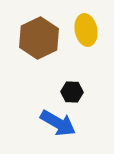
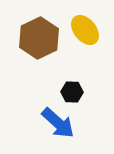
yellow ellipse: moved 1 px left; rotated 28 degrees counterclockwise
blue arrow: rotated 12 degrees clockwise
